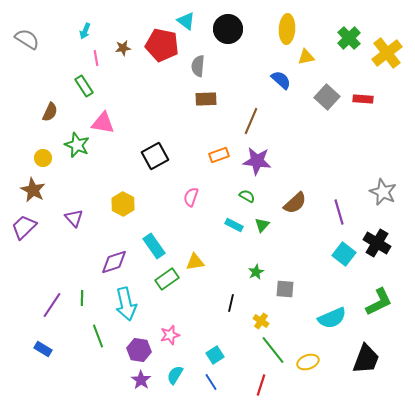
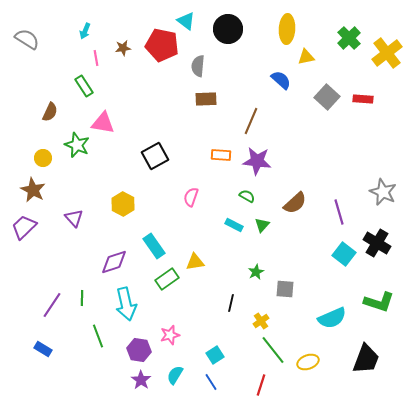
orange rectangle at (219, 155): moved 2 px right; rotated 24 degrees clockwise
green L-shape at (379, 302): rotated 44 degrees clockwise
yellow cross at (261, 321): rotated 21 degrees clockwise
